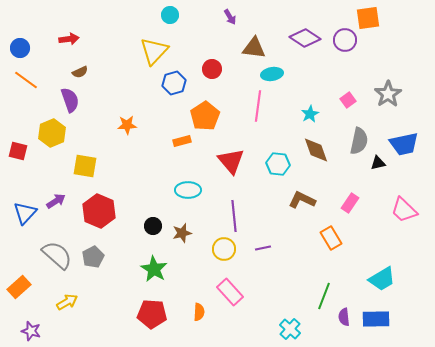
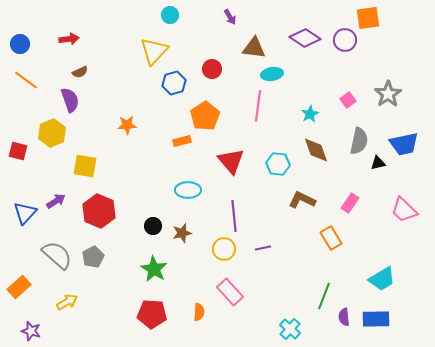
blue circle at (20, 48): moved 4 px up
